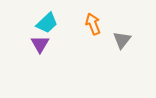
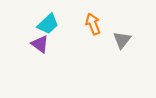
cyan trapezoid: moved 1 px right, 1 px down
purple triangle: rotated 24 degrees counterclockwise
